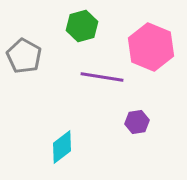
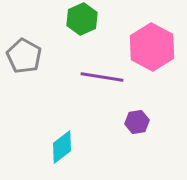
green hexagon: moved 7 px up; rotated 8 degrees counterclockwise
pink hexagon: moved 1 px right; rotated 6 degrees clockwise
